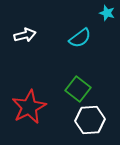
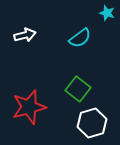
red star: rotated 12 degrees clockwise
white hexagon: moved 2 px right, 3 px down; rotated 12 degrees counterclockwise
